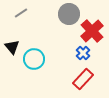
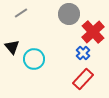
red cross: moved 1 px right, 1 px down
